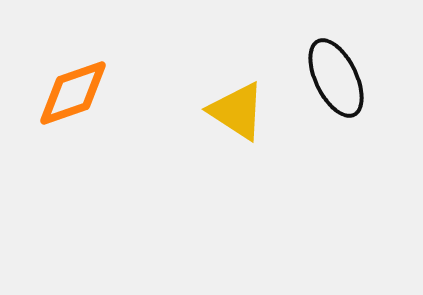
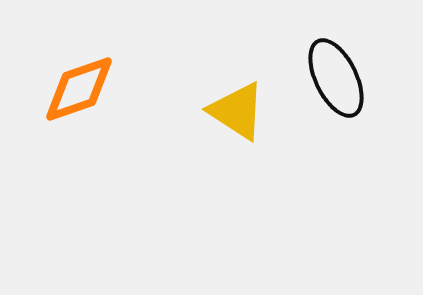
orange diamond: moved 6 px right, 4 px up
